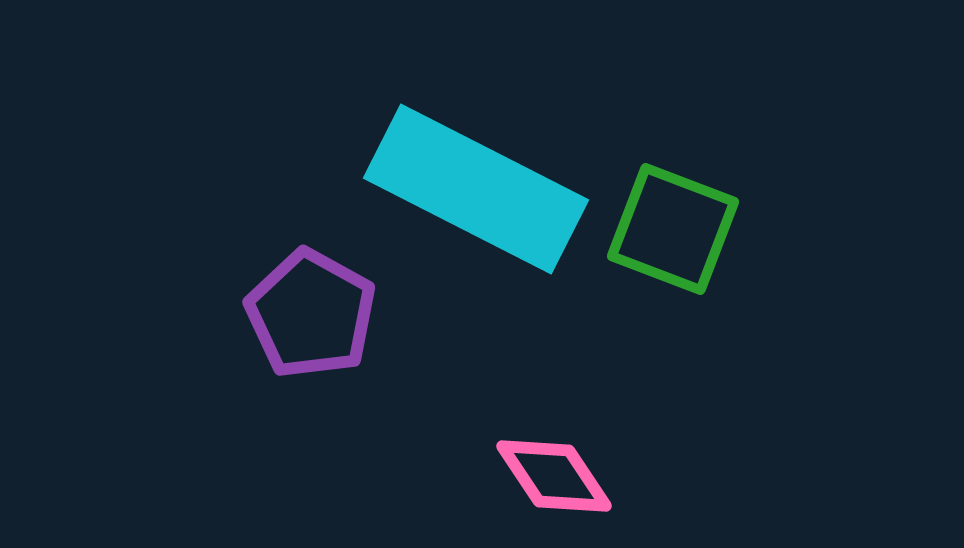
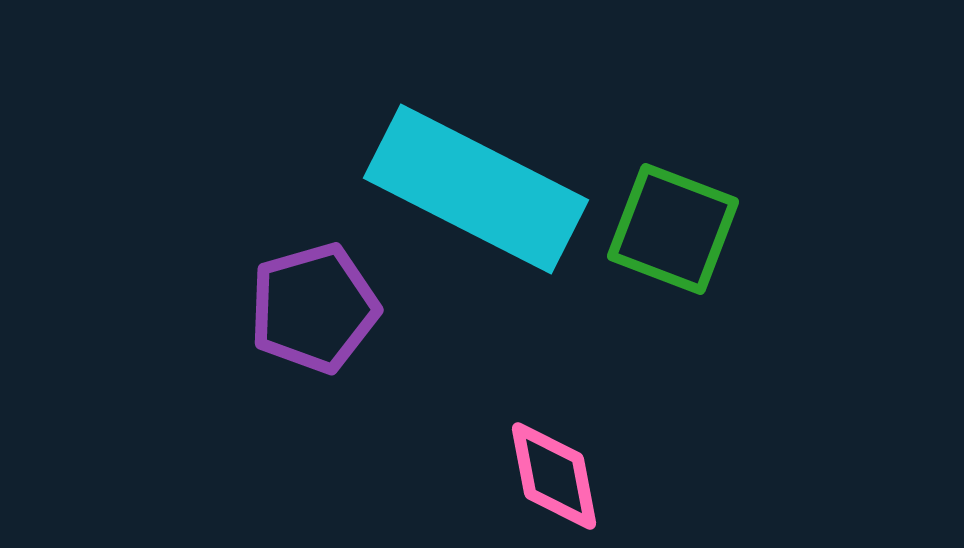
purple pentagon: moved 3 px right, 6 px up; rotated 27 degrees clockwise
pink diamond: rotated 23 degrees clockwise
